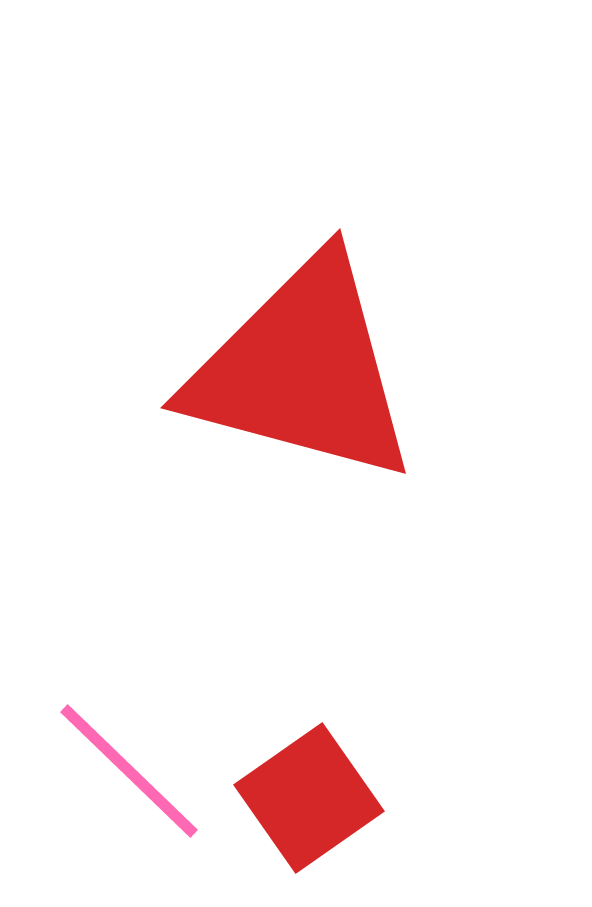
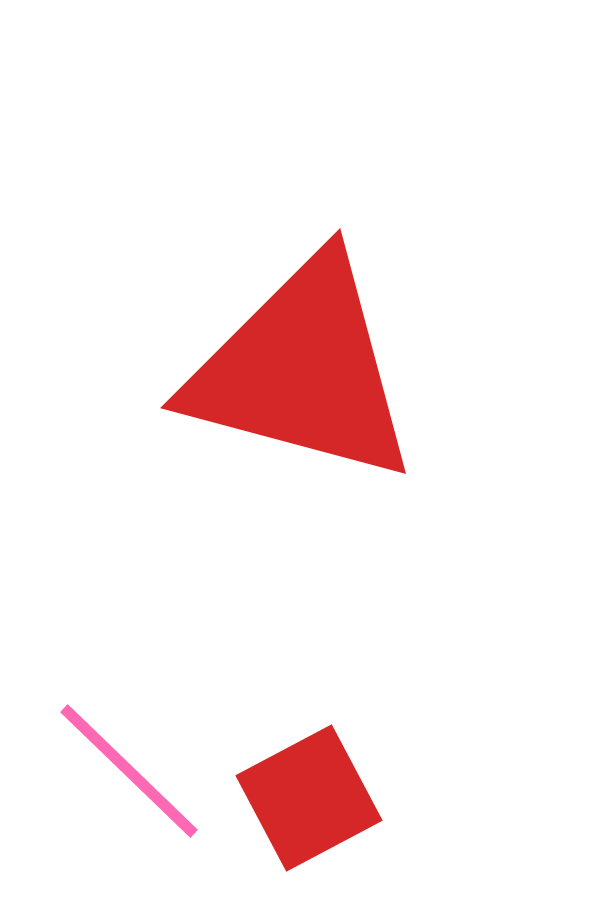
red square: rotated 7 degrees clockwise
